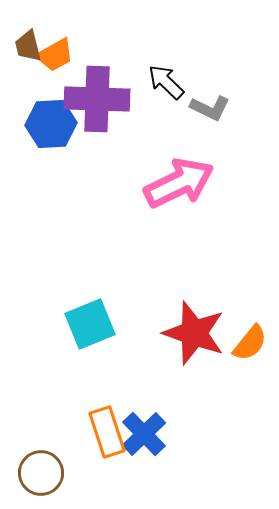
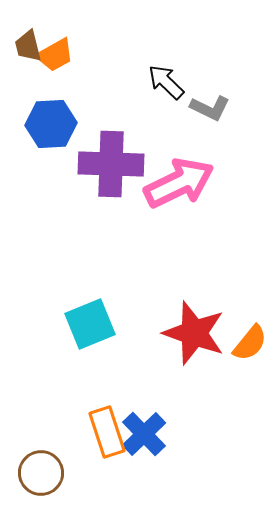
purple cross: moved 14 px right, 65 px down
